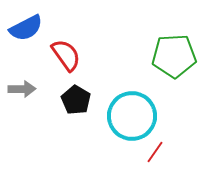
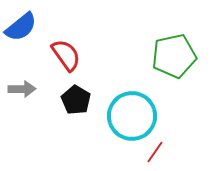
blue semicircle: moved 5 px left, 1 px up; rotated 12 degrees counterclockwise
green pentagon: rotated 9 degrees counterclockwise
